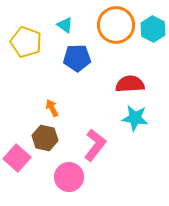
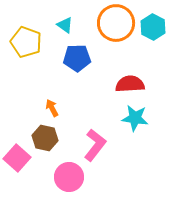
orange circle: moved 2 px up
cyan hexagon: moved 2 px up
